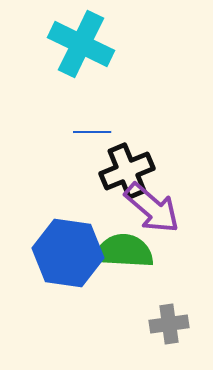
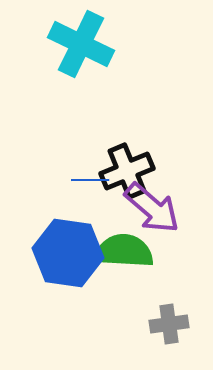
blue line: moved 2 px left, 48 px down
